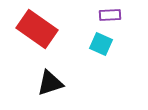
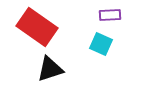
red rectangle: moved 2 px up
black triangle: moved 14 px up
